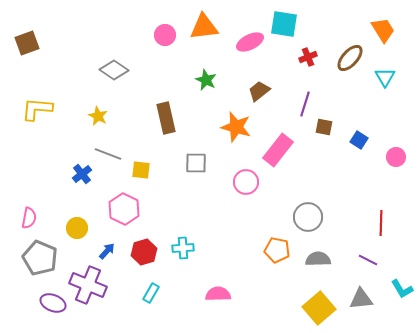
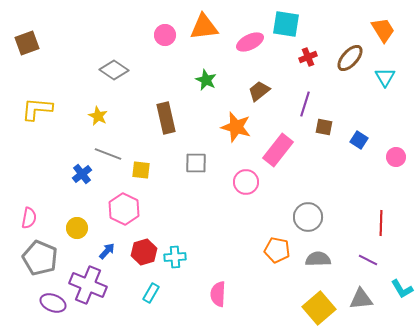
cyan square at (284, 24): moved 2 px right
cyan cross at (183, 248): moved 8 px left, 9 px down
pink semicircle at (218, 294): rotated 85 degrees counterclockwise
